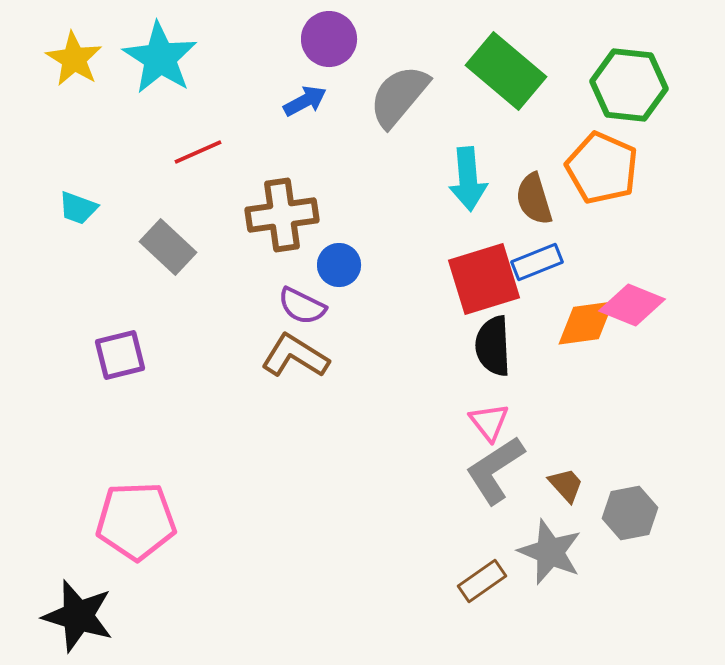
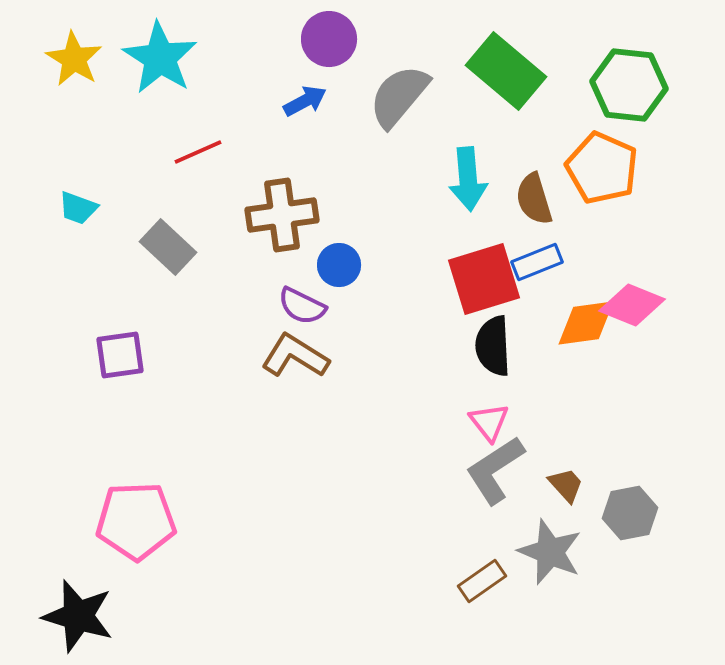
purple square: rotated 6 degrees clockwise
